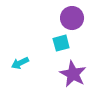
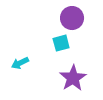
purple star: moved 4 px down; rotated 12 degrees clockwise
